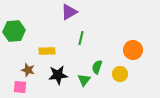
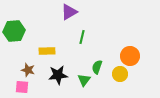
green line: moved 1 px right, 1 px up
orange circle: moved 3 px left, 6 px down
pink square: moved 2 px right
